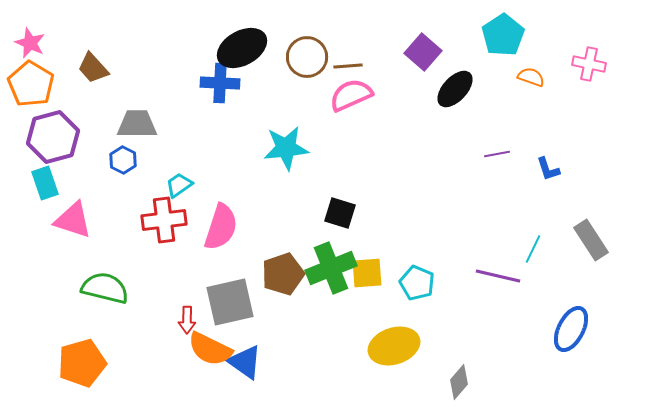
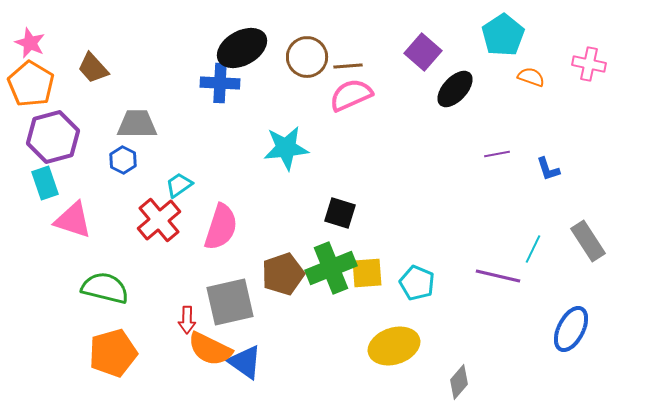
red cross at (164, 220): moved 5 px left; rotated 33 degrees counterclockwise
gray rectangle at (591, 240): moved 3 px left, 1 px down
orange pentagon at (82, 363): moved 31 px right, 10 px up
